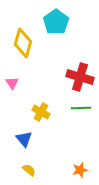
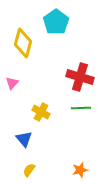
pink triangle: rotated 16 degrees clockwise
yellow semicircle: rotated 96 degrees counterclockwise
